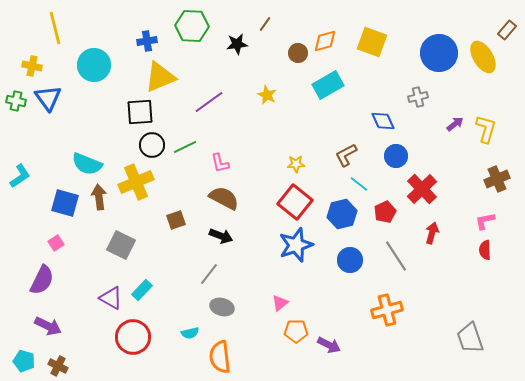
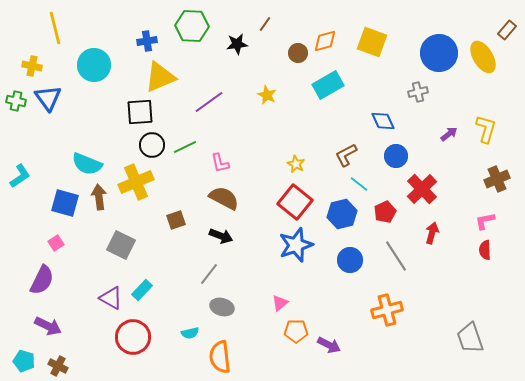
gray cross at (418, 97): moved 5 px up
purple arrow at (455, 124): moved 6 px left, 10 px down
yellow star at (296, 164): rotated 30 degrees clockwise
